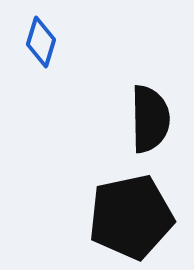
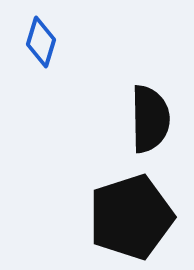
black pentagon: rotated 6 degrees counterclockwise
